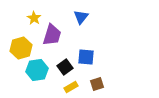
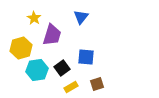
black square: moved 3 px left, 1 px down
